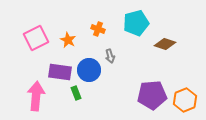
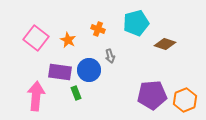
pink square: rotated 25 degrees counterclockwise
